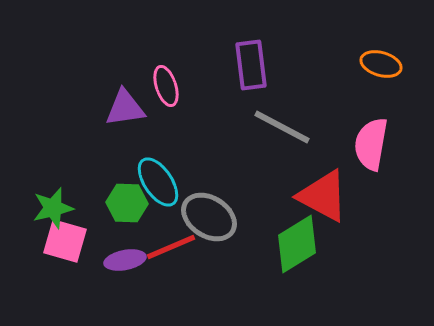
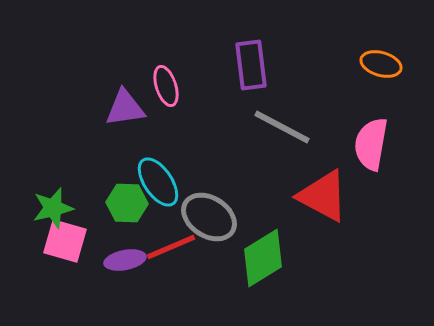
green diamond: moved 34 px left, 14 px down
